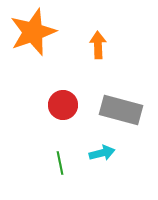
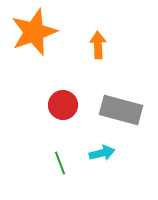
orange star: moved 1 px right
green line: rotated 10 degrees counterclockwise
